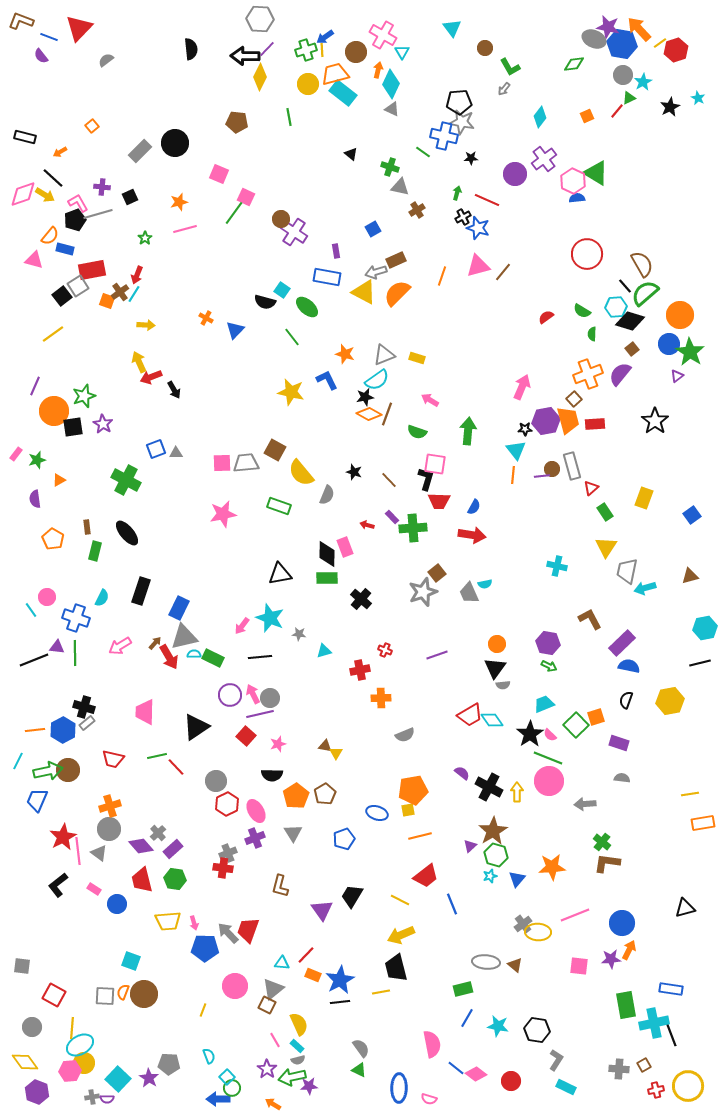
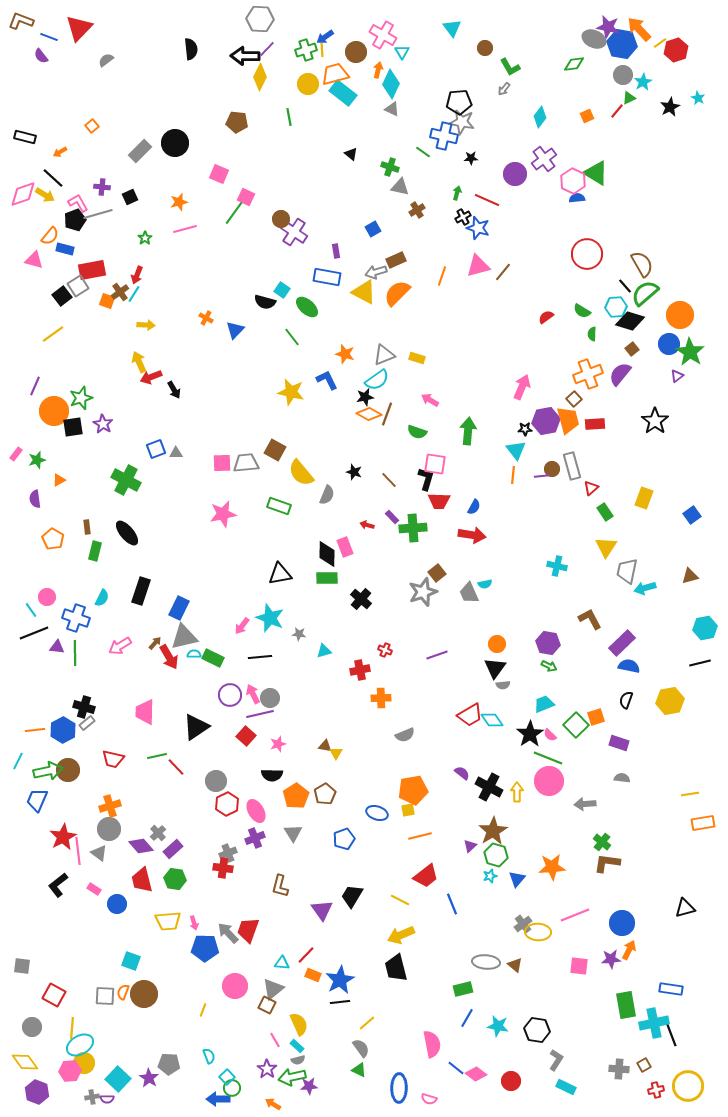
green star at (84, 396): moved 3 px left, 2 px down
black line at (34, 660): moved 27 px up
yellow line at (381, 992): moved 14 px left, 31 px down; rotated 30 degrees counterclockwise
